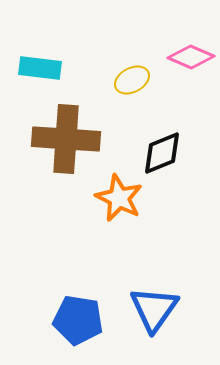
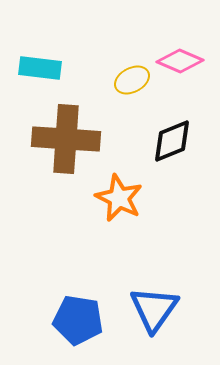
pink diamond: moved 11 px left, 4 px down
black diamond: moved 10 px right, 12 px up
